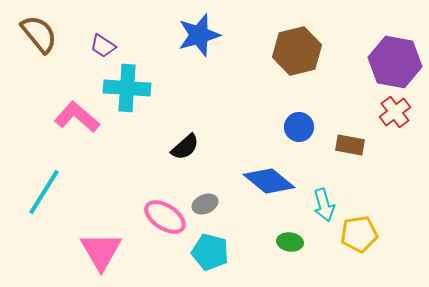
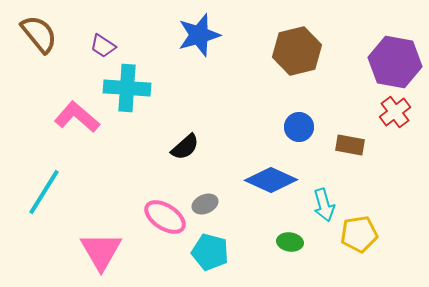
blue diamond: moved 2 px right, 1 px up; rotated 15 degrees counterclockwise
